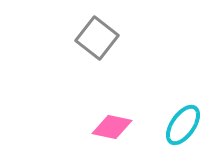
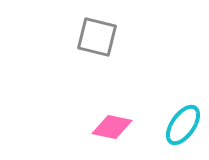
gray square: moved 1 px up; rotated 24 degrees counterclockwise
